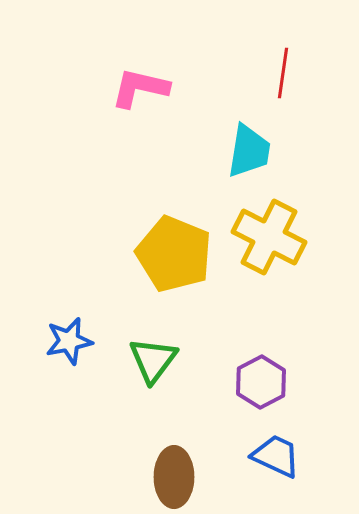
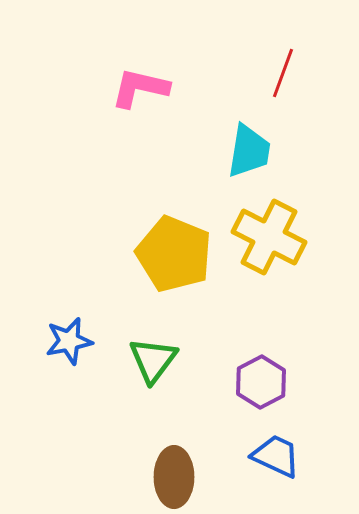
red line: rotated 12 degrees clockwise
